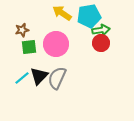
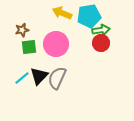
yellow arrow: rotated 12 degrees counterclockwise
